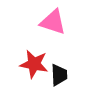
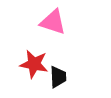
black trapezoid: moved 1 px left, 2 px down
